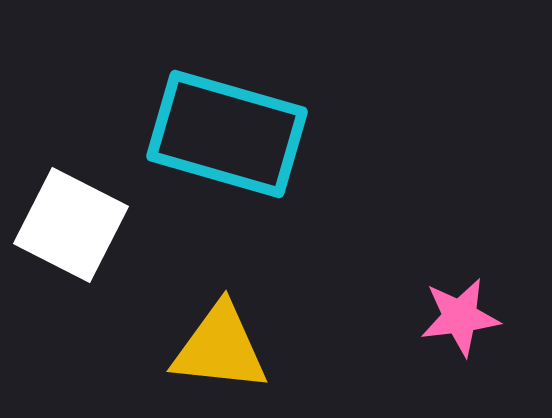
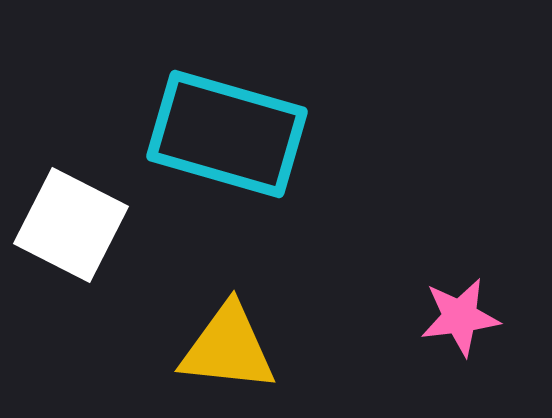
yellow triangle: moved 8 px right
